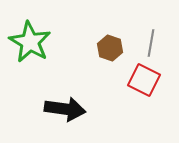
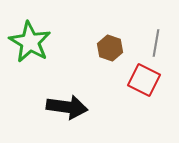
gray line: moved 5 px right
black arrow: moved 2 px right, 2 px up
